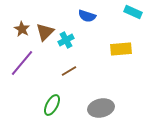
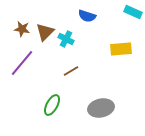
brown star: rotated 21 degrees counterclockwise
cyan cross: moved 1 px up; rotated 35 degrees counterclockwise
brown line: moved 2 px right
